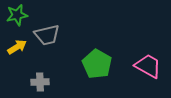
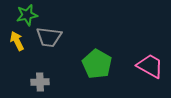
green star: moved 10 px right
gray trapezoid: moved 2 px right, 2 px down; rotated 20 degrees clockwise
yellow arrow: moved 6 px up; rotated 84 degrees counterclockwise
pink trapezoid: moved 2 px right
